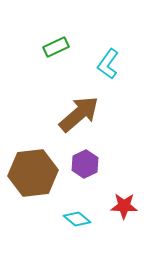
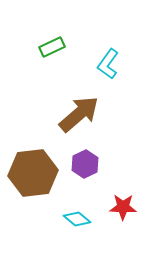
green rectangle: moved 4 px left
red star: moved 1 px left, 1 px down
